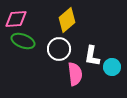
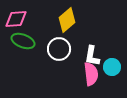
pink semicircle: moved 16 px right
